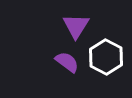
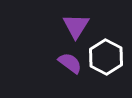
purple semicircle: moved 3 px right, 1 px down
